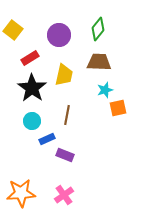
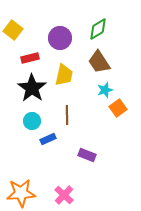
green diamond: rotated 20 degrees clockwise
purple circle: moved 1 px right, 3 px down
red rectangle: rotated 18 degrees clockwise
brown trapezoid: rotated 125 degrees counterclockwise
orange square: rotated 24 degrees counterclockwise
brown line: rotated 12 degrees counterclockwise
blue rectangle: moved 1 px right
purple rectangle: moved 22 px right
pink cross: rotated 12 degrees counterclockwise
